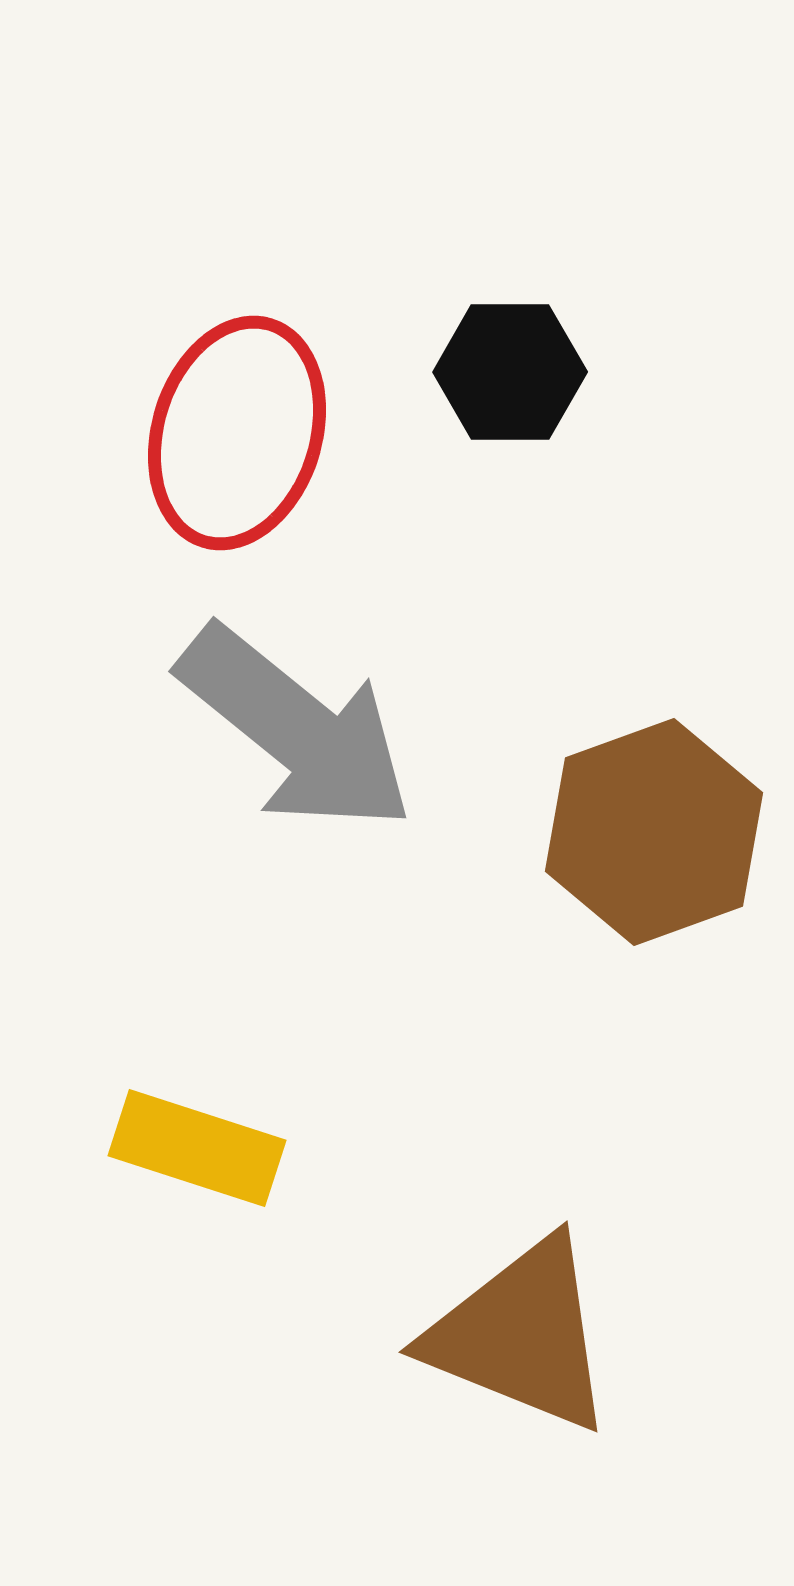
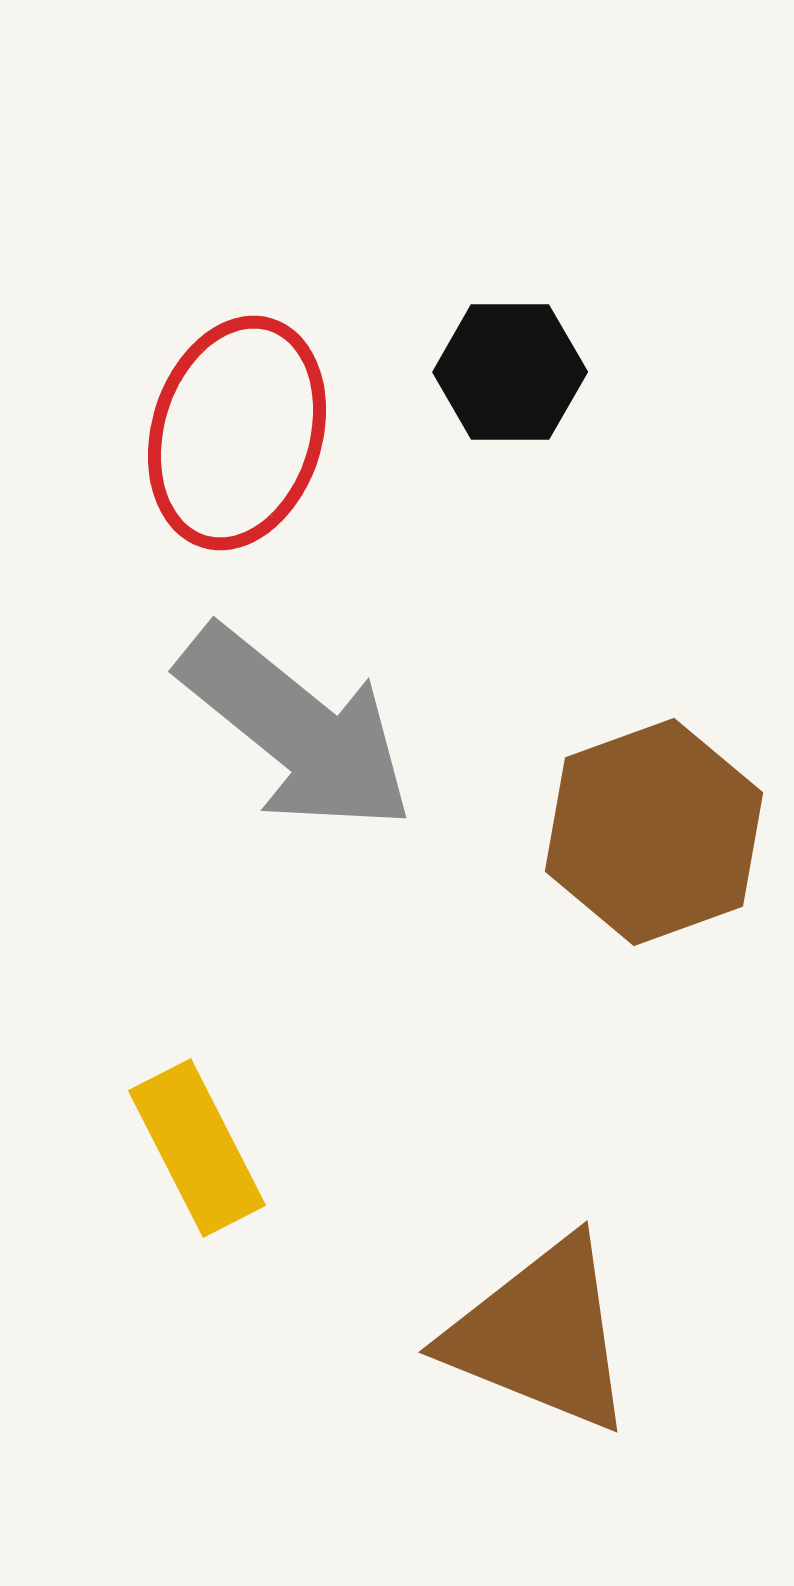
yellow rectangle: rotated 45 degrees clockwise
brown triangle: moved 20 px right
